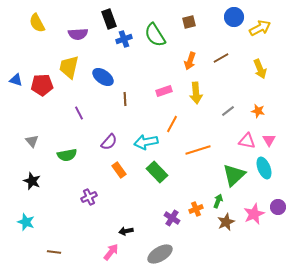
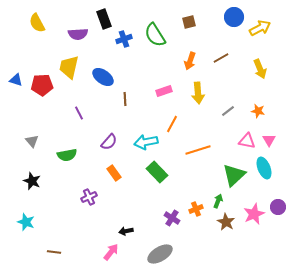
black rectangle at (109, 19): moved 5 px left
yellow arrow at (196, 93): moved 2 px right
orange rectangle at (119, 170): moved 5 px left, 3 px down
brown star at (226, 222): rotated 18 degrees counterclockwise
